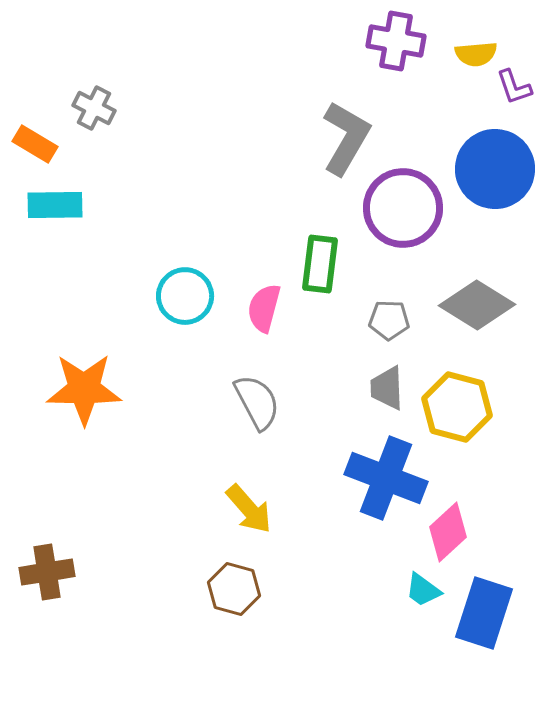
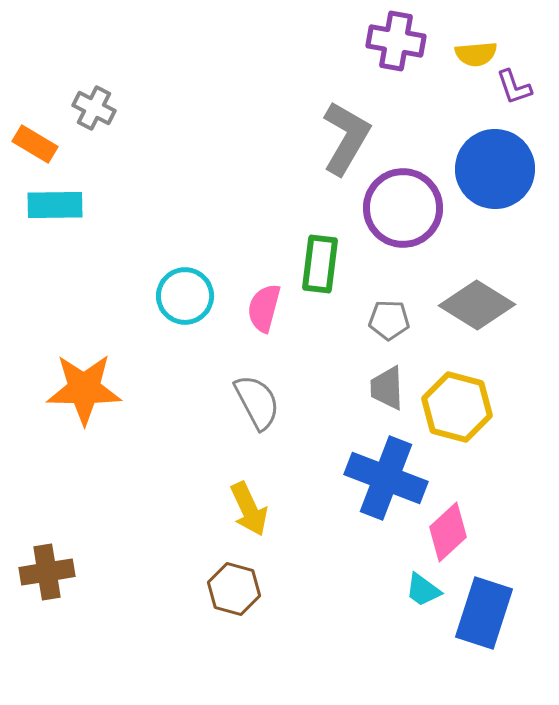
yellow arrow: rotated 16 degrees clockwise
